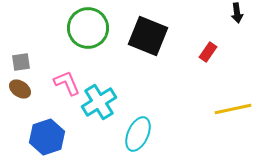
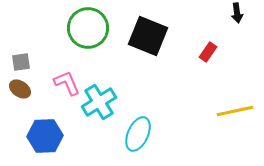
yellow line: moved 2 px right, 2 px down
blue hexagon: moved 2 px left, 1 px up; rotated 16 degrees clockwise
